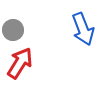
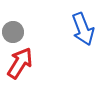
gray circle: moved 2 px down
